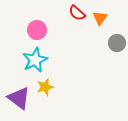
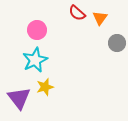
purple triangle: rotated 15 degrees clockwise
